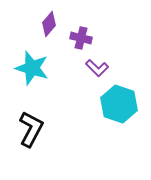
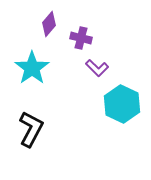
cyan star: rotated 20 degrees clockwise
cyan hexagon: moved 3 px right; rotated 6 degrees clockwise
